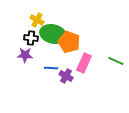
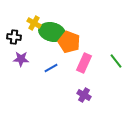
yellow cross: moved 3 px left, 3 px down
green ellipse: moved 1 px left, 2 px up
black cross: moved 17 px left, 1 px up
purple star: moved 4 px left, 4 px down
green line: rotated 28 degrees clockwise
blue line: rotated 32 degrees counterclockwise
purple cross: moved 18 px right, 19 px down
